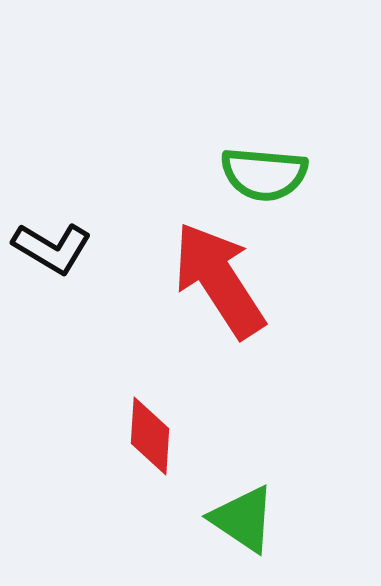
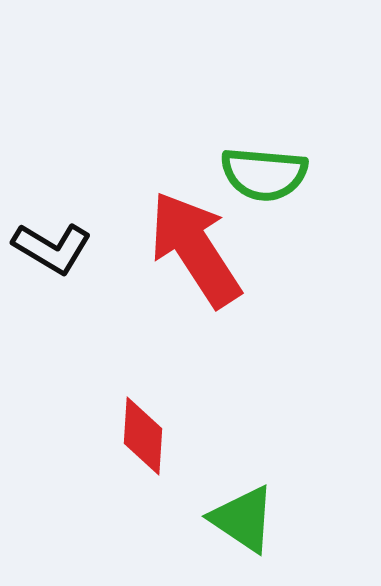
red arrow: moved 24 px left, 31 px up
red diamond: moved 7 px left
